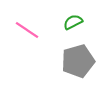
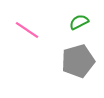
green semicircle: moved 6 px right
